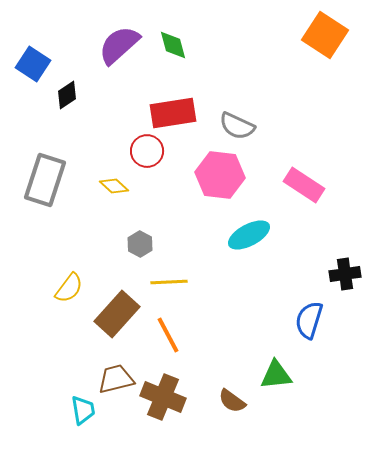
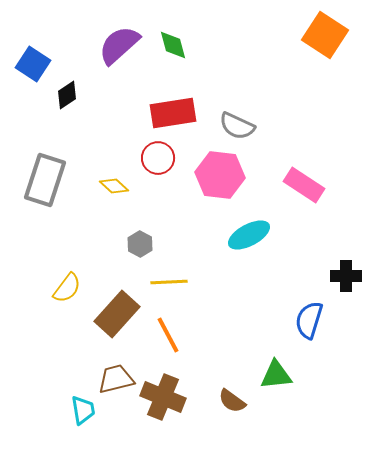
red circle: moved 11 px right, 7 px down
black cross: moved 1 px right, 2 px down; rotated 8 degrees clockwise
yellow semicircle: moved 2 px left
